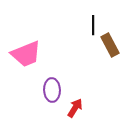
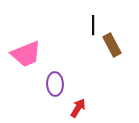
brown rectangle: moved 2 px right
purple ellipse: moved 3 px right, 6 px up
red arrow: moved 3 px right
